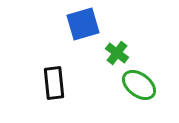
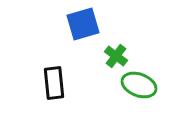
green cross: moved 1 px left, 3 px down
green ellipse: rotated 16 degrees counterclockwise
